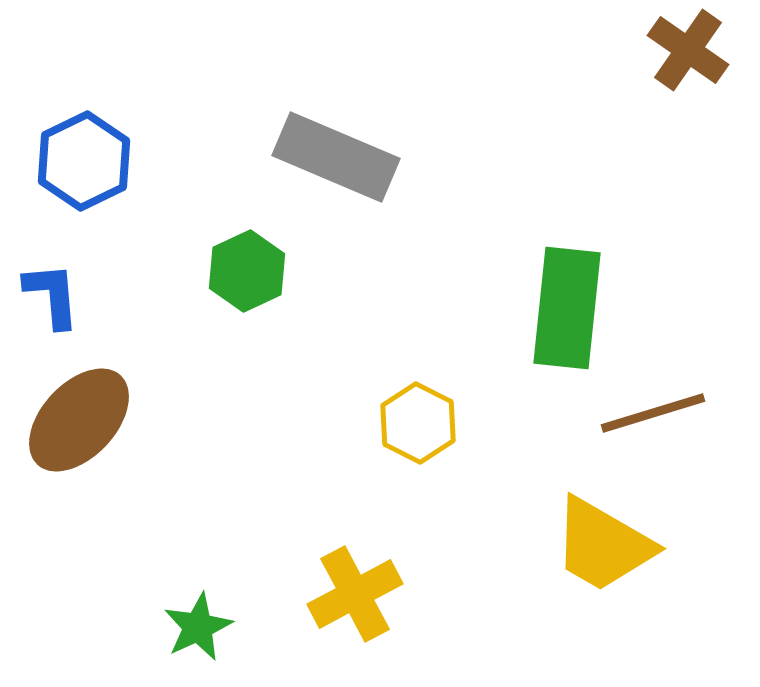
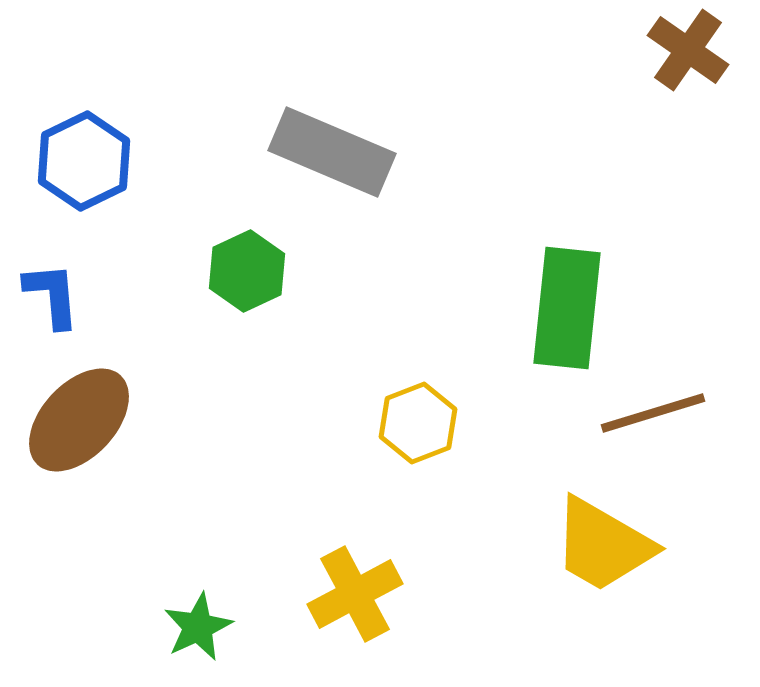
gray rectangle: moved 4 px left, 5 px up
yellow hexagon: rotated 12 degrees clockwise
